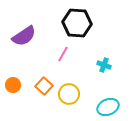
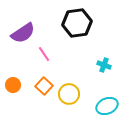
black hexagon: rotated 12 degrees counterclockwise
purple semicircle: moved 1 px left, 3 px up
pink line: moved 19 px left; rotated 63 degrees counterclockwise
cyan ellipse: moved 1 px left, 1 px up
